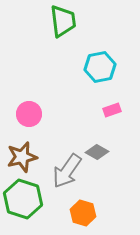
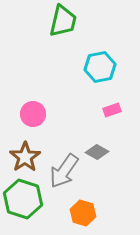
green trapezoid: rotated 20 degrees clockwise
pink circle: moved 4 px right
brown star: moved 3 px right; rotated 20 degrees counterclockwise
gray arrow: moved 3 px left
